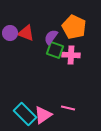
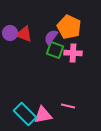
orange pentagon: moved 5 px left
red triangle: moved 2 px left, 1 px down
pink cross: moved 2 px right, 2 px up
pink line: moved 2 px up
pink triangle: rotated 24 degrees clockwise
